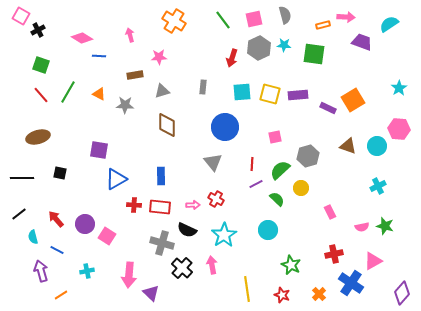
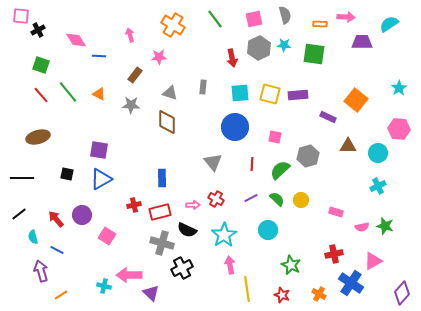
pink square at (21, 16): rotated 24 degrees counterclockwise
green line at (223, 20): moved 8 px left, 1 px up
orange cross at (174, 21): moved 1 px left, 4 px down
orange rectangle at (323, 25): moved 3 px left, 1 px up; rotated 16 degrees clockwise
pink diamond at (82, 38): moved 6 px left, 2 px down; rotated 25 degrees clockwise
purple trapezoid at (362, 42): rotated 20 degrees counterclockwise
red arrow at (232, 58): rotated 30 degrees counterclockwise
brown rectangle at (135, 75): rotated 42 degrees counterclockwise
gray triangle at (162, 91): moved 8 px right, 2 px down; rotated 35 degrees clockwise
green line at (68, 92): rotated 70 degrees counterclockwise
cyan square at (242, 92): moved 2 px left, 1 px down
orange square at (353, 100): moved 3 px right; rotated 20 degrees counterclockwise
gray star at (125, 105): moved 6 px right
purple rectangle at (328, 108): moved 9 px down
brown diamond at (167, 125): moved 3 px up
blue circle at (225, 127): moved 10 px right
pink square at (275, 137): rotated 24 degrees clockwise
brown triangle at (348, 146): rotated 18 degrees counterclockwise
cyan circle at (377, 146): moved 1 px right, 7 px down
black square at (60, 173): moved 7 px right, 1 px down
blue rectangle at (161, 176): moved 1 px right, 2 px down
blue triangle at (116, 179): moved 15 px left
purple line at (256, 184): moved 5 px left, 14 px down
yellow circle at (301, 188): moved 12 px down
red cross at (134, 205): rotated 16 degrees counterclockwise
red rectangle at (160, 207): moved 5 px down; rotated 20 degrees counterclockwise
pink rectangle at (330, 212): moved 6 px right; rotated 48 degrees counterclockwise
purple circle at (85, 224): moved 3 px left, 9 px up
pink arrow at (212, 265): moved 18 px right
black cross at (182, 268): rotated 20 degrees clockwise
cyan cross at (87, 271): moved 17 px right, 15 px down; rotated 24 degrees clockwise
pink arrow at (129, 275): rotated 85 degrees clockwise
orange cross at (319, 294): rotated 16 degrees counterclockwise
